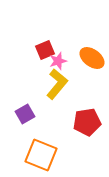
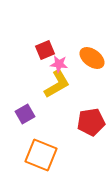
pink star: moved 1 px right, 3 px down; rotated 24 degrees clockwise
yellow L-shape: rotated 20 degrees clockwise
red pentagon: moved 4 px right
